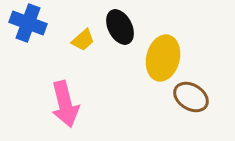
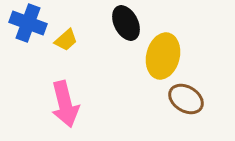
black ellipse: moved 6 px right, 4 px up
yellow trapezoid: moved 17 px left
yellow ellipse: moved 2 px up
brown ellipse: moved 5 px left, 2 px down
